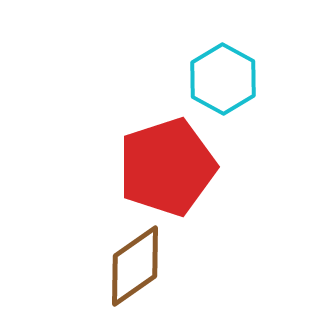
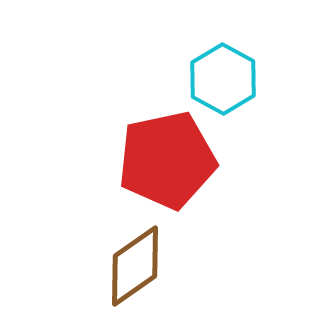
red pentagon: moved 7 px up; rotated 6 degrees clockwise
